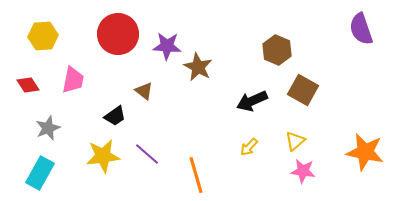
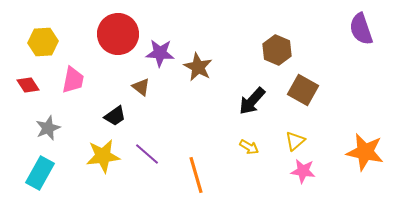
yellow hexagon: moved 6 px down
purple star: moved 7 px left, 7 px down
brown triangle: moved 3 px left, 4 px up
black arrow: rotated 24 degrees counterclockwise
yellow arrow: rotated 102 degrees counterclockwise
